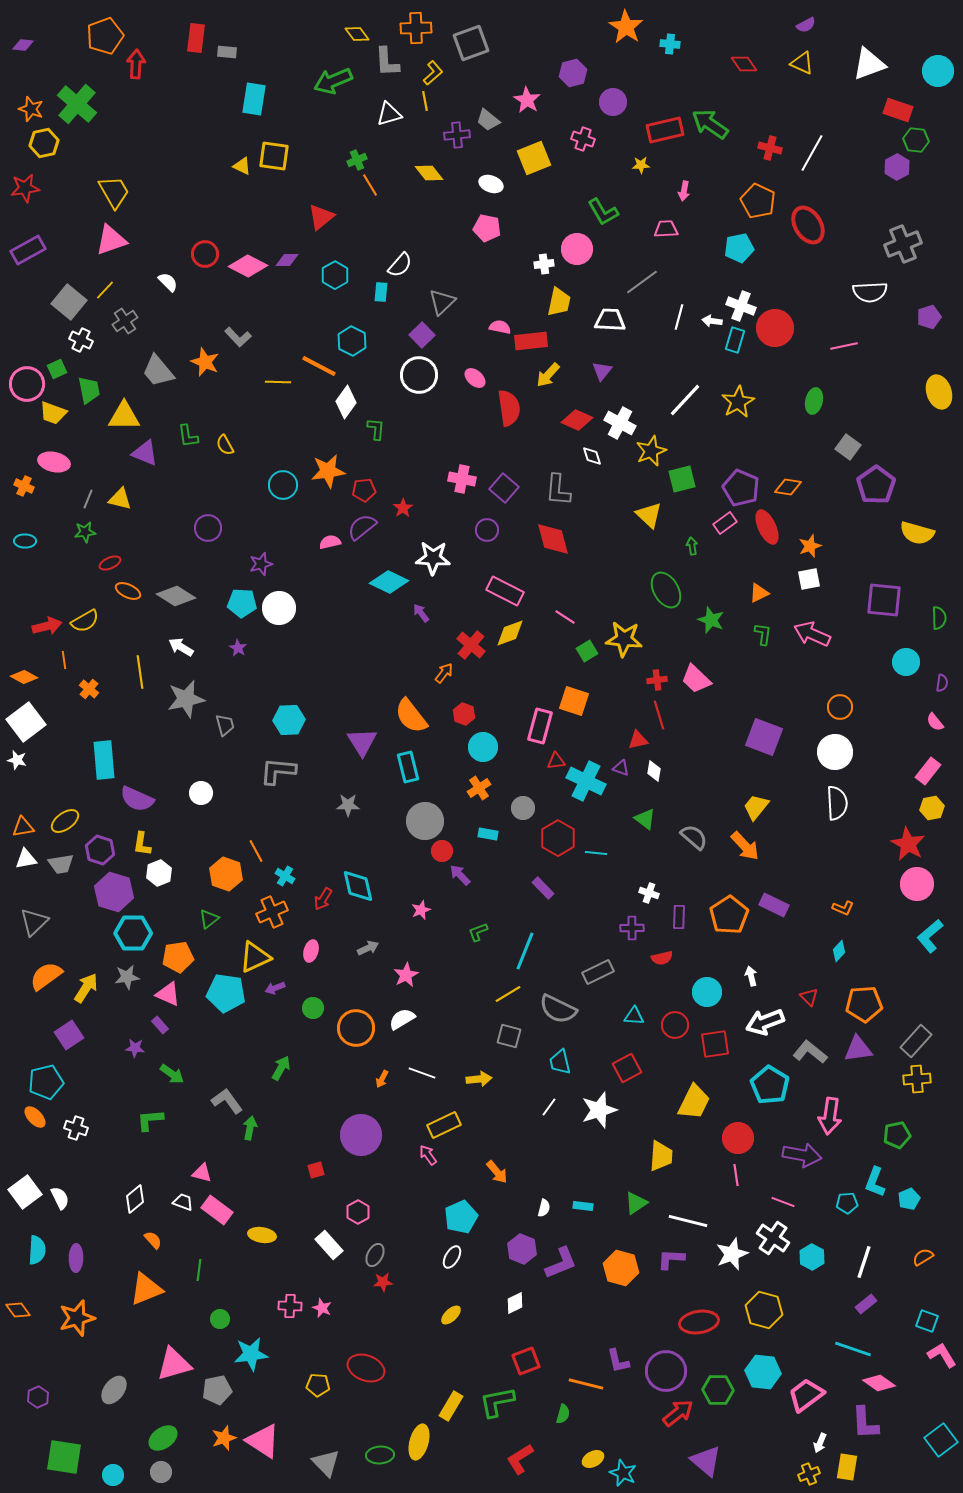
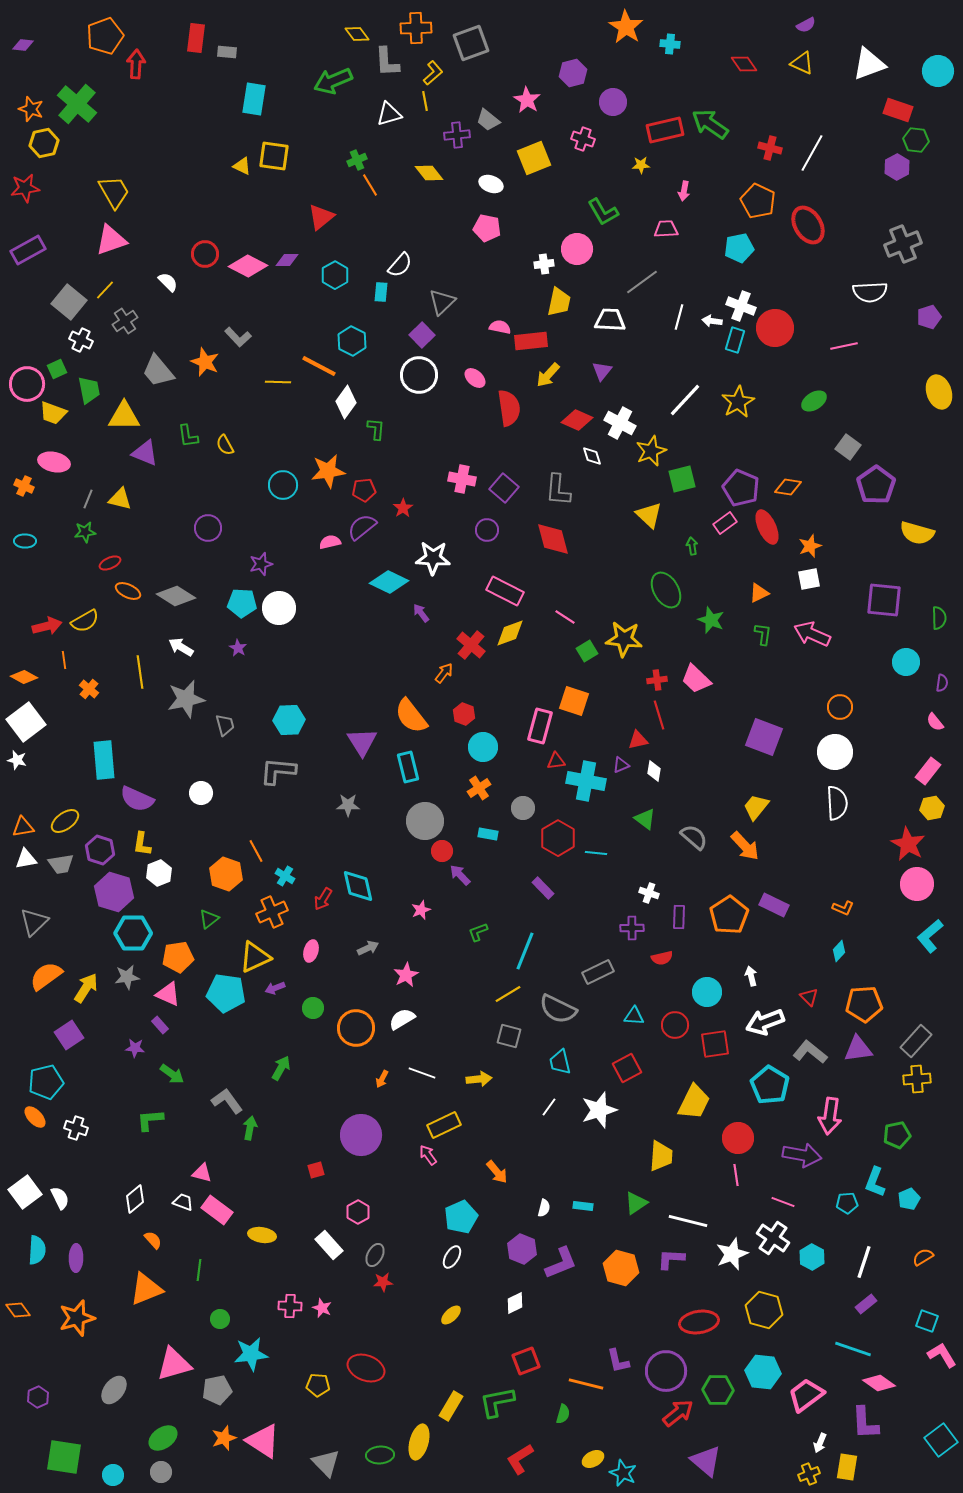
green ellipse at (814, 401): rotated 45 degrees clockwise
purple triangle at (621, 768): moved 3 px up; rotated 42 degrees counterclockwise
cyan cross at (586, 781): rotated 15 degrees counterclockwise
